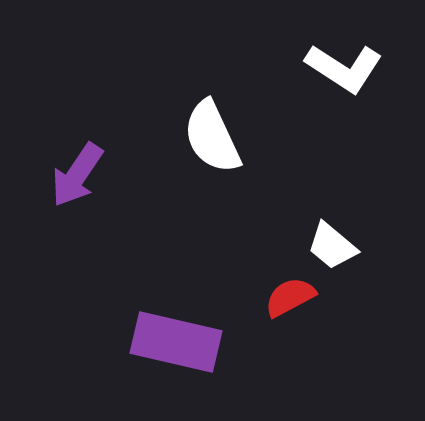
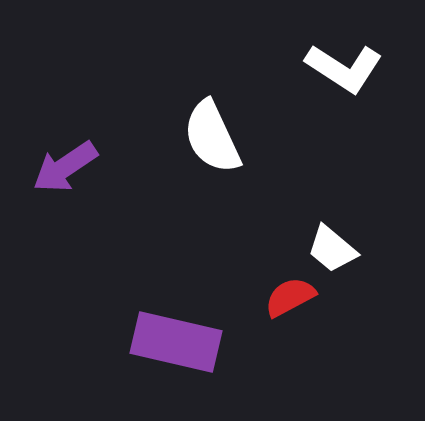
purple arrow: moved 12 px left, 8 px up; rotated 22 degrees clockwise
white trapezoid: moved 3 px down
